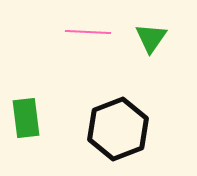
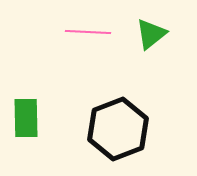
green triangle: moved 4 px up; rotated 16 degrees clockwise
green rectangle: rotated 6 degrees clockwise
